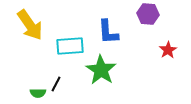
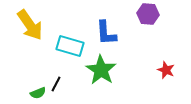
blue L-shape: moved 2 px left, 1 px down
cyan rectangle: rotated 20 degrees clockwise
red star: moved 2 px left, 20 px down; rotated 18 degrees counterclockwise
green semicircle: rotated 21 degrees counterclockwise
